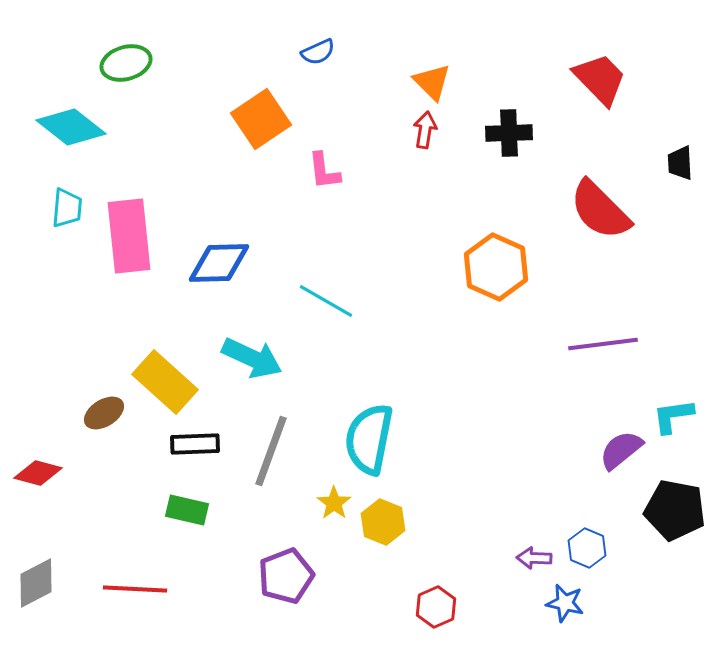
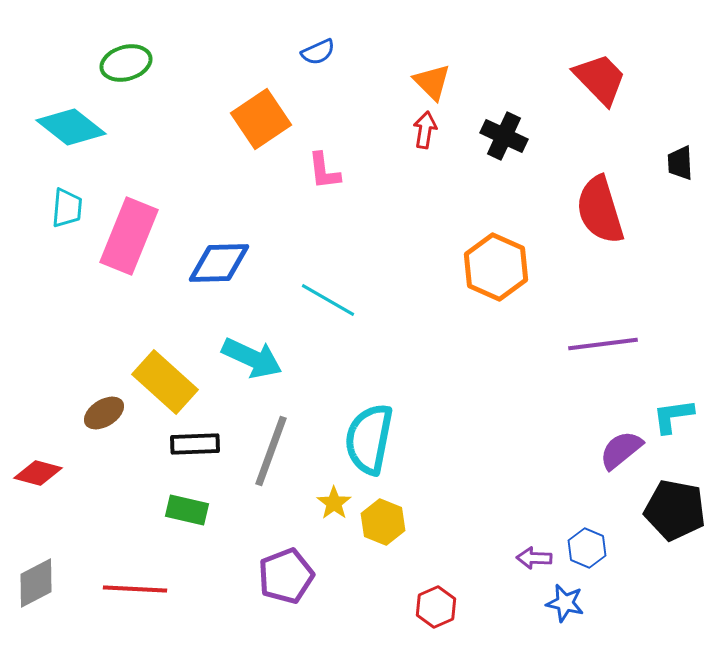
black cross: moved 5 px left, 3 px down; rotated 27 degrees clockwise
red semicircle: rotated 28 degrees clockwise
pink rectangle: rotated 28 degrees clockwise
cyan line: moved 2 px right, 1 px up
